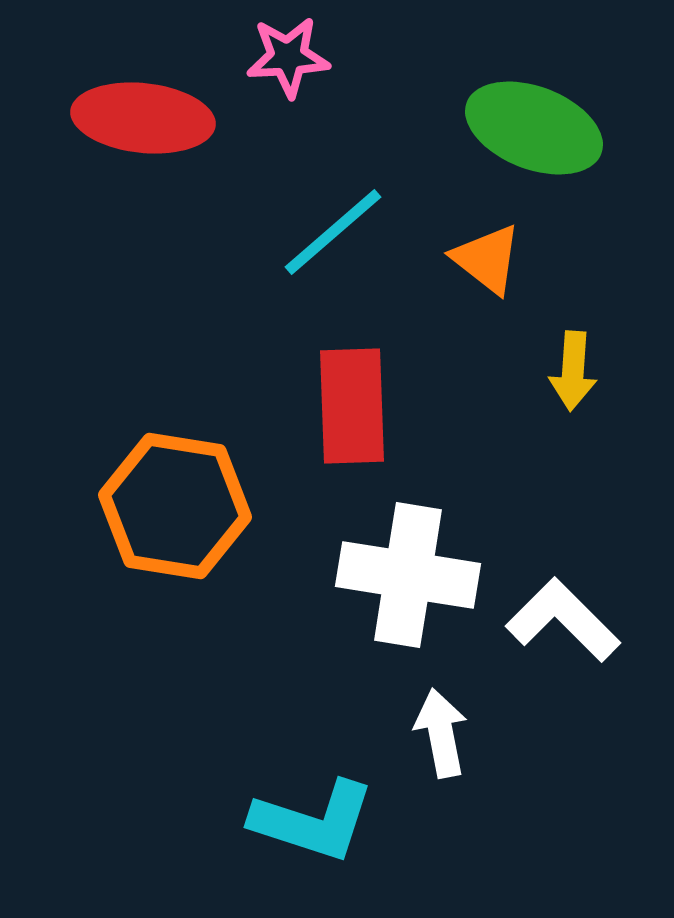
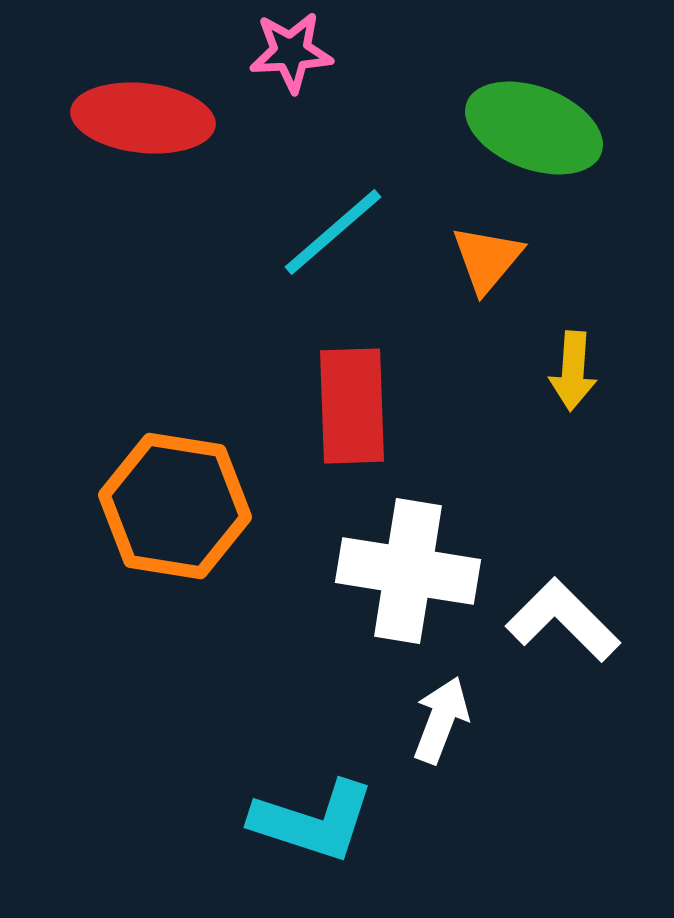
pink star: moved 3 px right, 5 px up
orange triangle: rotated 32 degrees clockwise
white cross: moved 4 px up
white arrow: moved 13 px up; rotated 32 degrees clockwise
